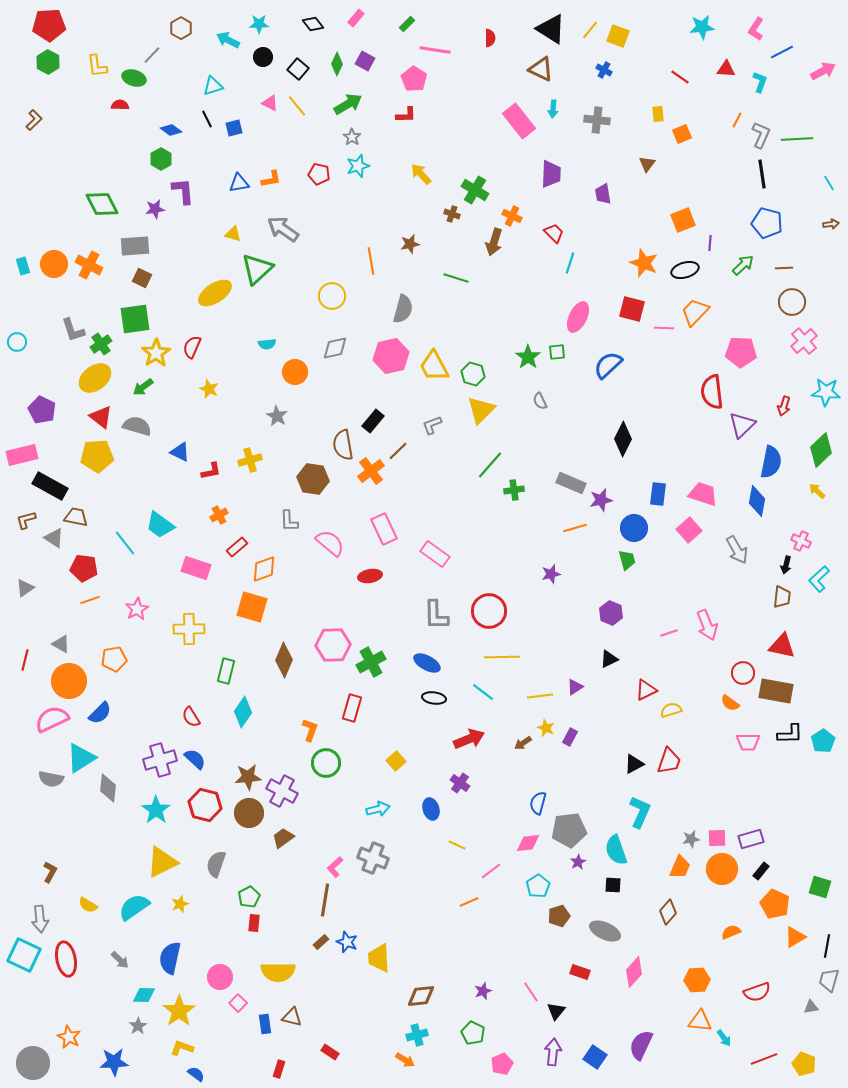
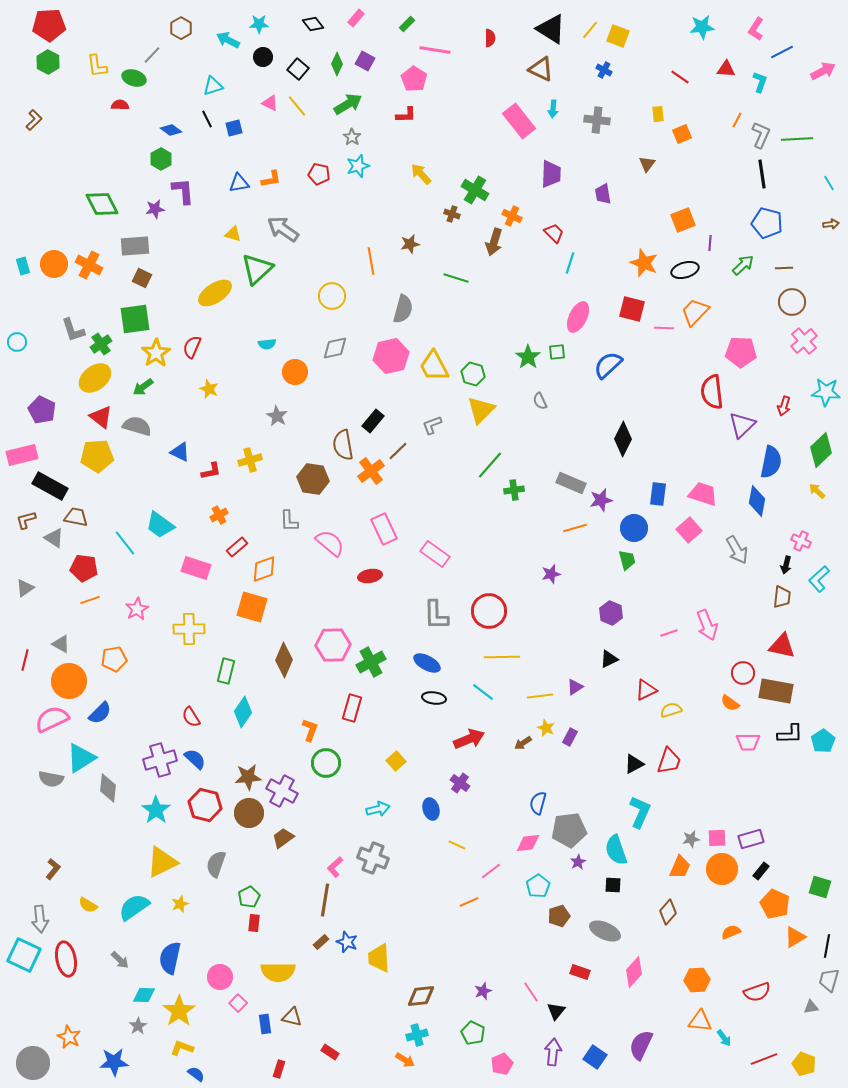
brown L-shape at (50, 872): moved 3 px right, 3 px up; rotated 10 degrees clockwise
